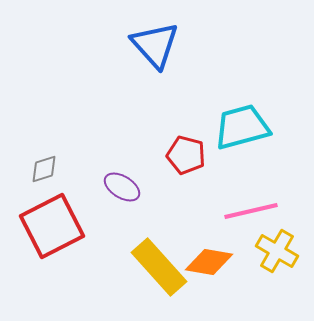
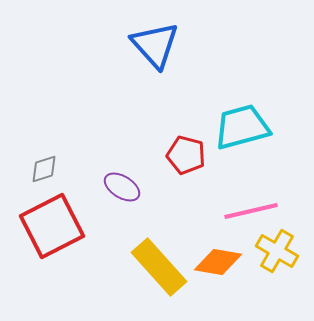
orange diamond: moved 9 px right
